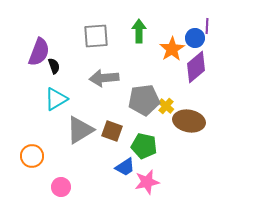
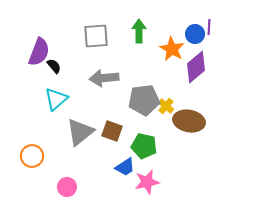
purple line: moved 2 px right, 1 px down
blue circle: moved 4 px up
orange star: rotated 10 degrees counterclockwise
black semicircle: rotated 21 degrees counterclockwise
cyan triangle: rotated 10 degrees counterclockwise
gray triangle: moved 2 px down; rotated 8 degrees counterclockwise
pink circle: moved 6 px right
